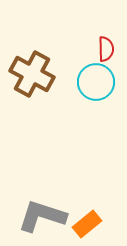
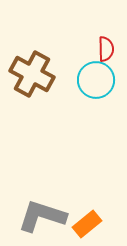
cyan circle: moved 2 px up
